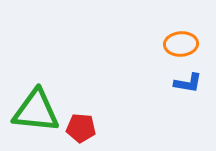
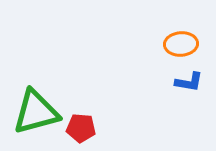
blue L-shape: moved 1 px right, 1 px up
green triangle: moved 1 px down; rotated 21 degrees counterclockwise
